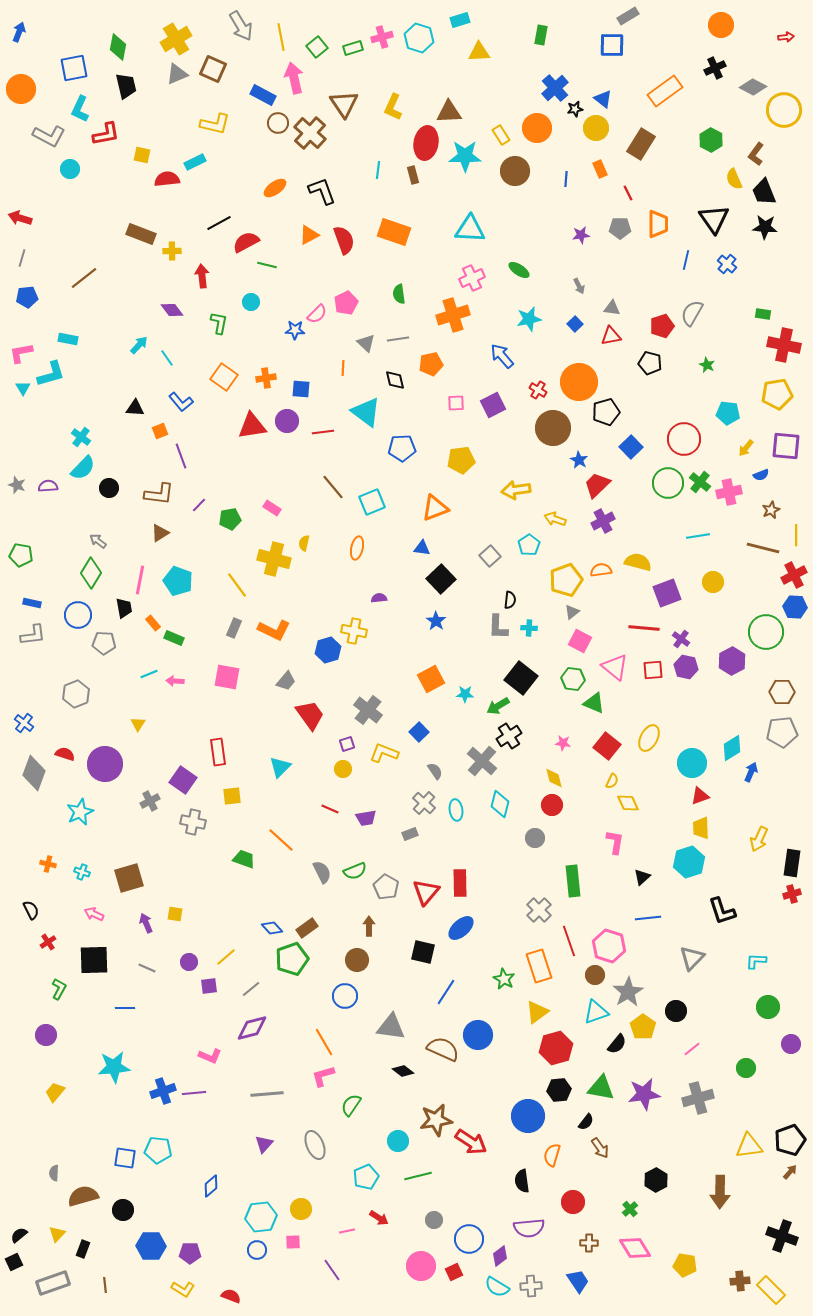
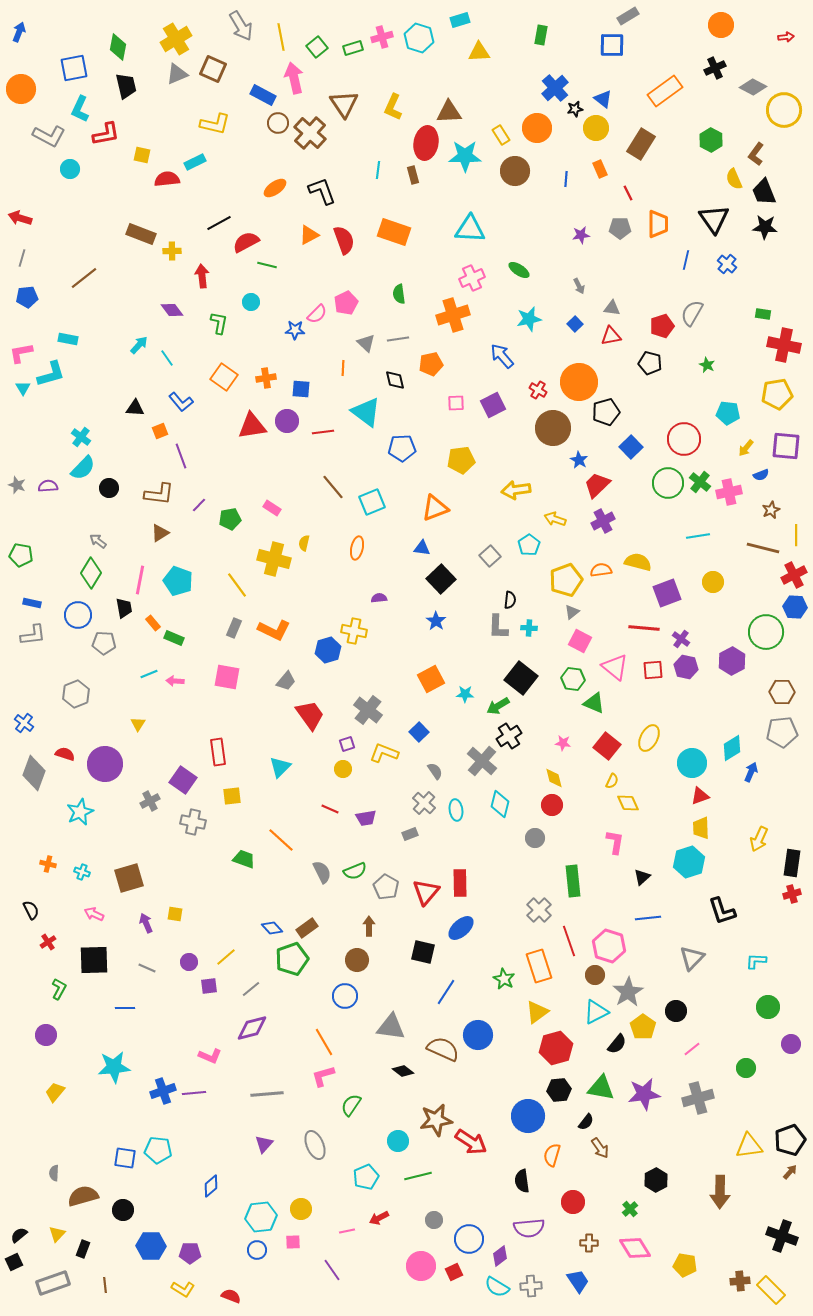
cyan triangle at (596, 1012): rotated 8 degrees counterclockwise
red arrow at (379, 1218): rotated 120 degrees clockwise
